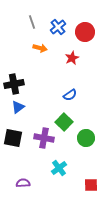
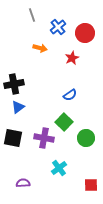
gray line: moved 7 px up
red circle: moved 1 px down
